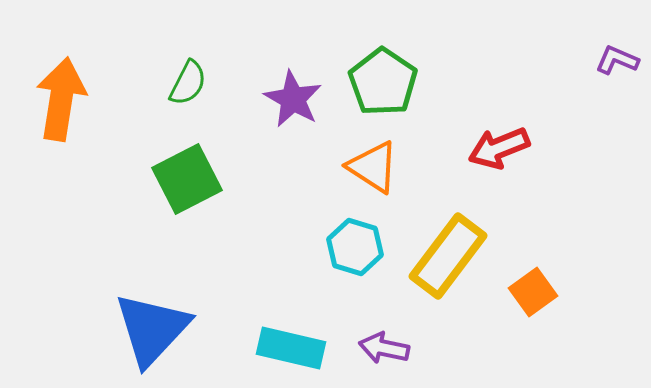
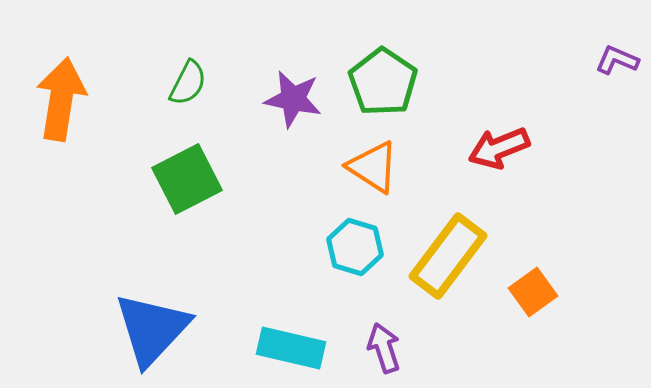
purple star: rotated 18 degrees counterclockwise
purple arrow: rotated 60 degrees clockwise
